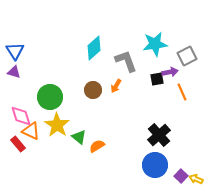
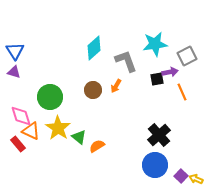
yellow star: moved 1 px right, 3 px down
